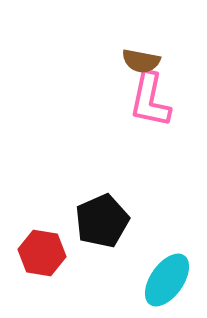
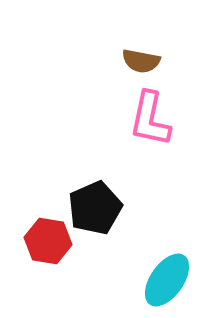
pink L-shape: moved 19 px down
black pentagon: moved 7 px left, 13 px up
red hexagon: moved 6 px right, 12 px up
